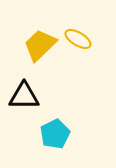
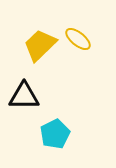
yellow ellipse: rotated 8 degrees clockwise
